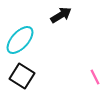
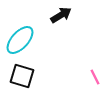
black square: rotated 15 degrees counterclockwise
